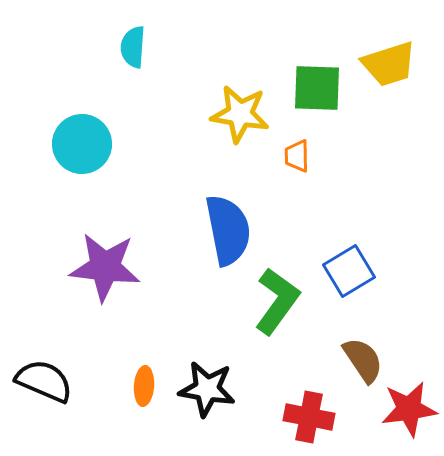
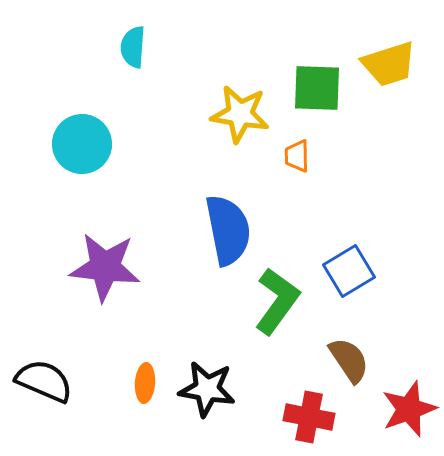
brown semicircle: moved 14 px left
orange ellipse: moved 1 px right, 3 px up
red star: rotated 12 degrees counterclockwise
